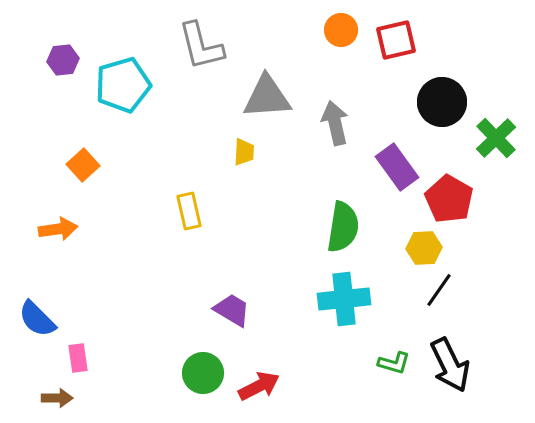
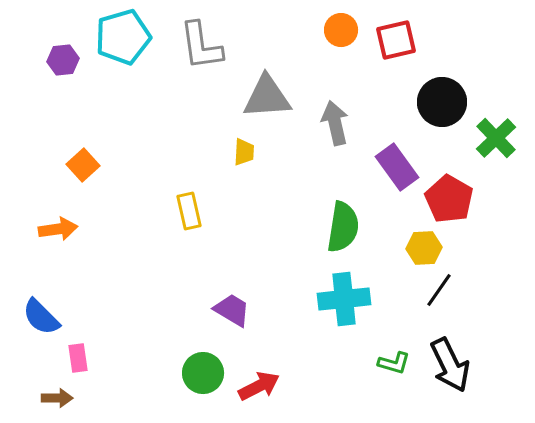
gray L-shape: rotated 6 degrees clockwise
cyan pentagon: moved 48 px up
blue semicircle: moved 4 px right, 2 px up
